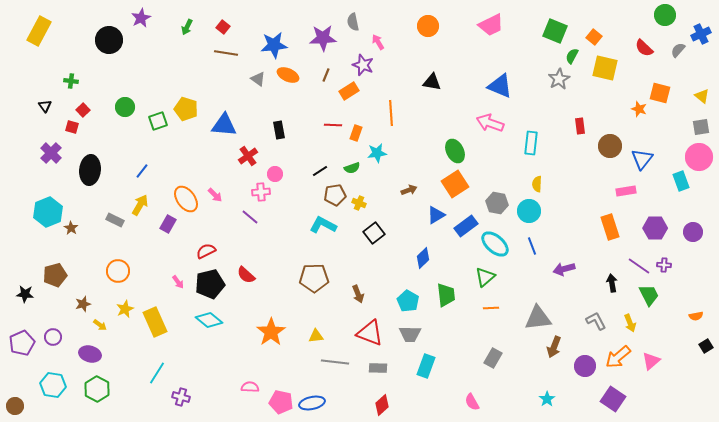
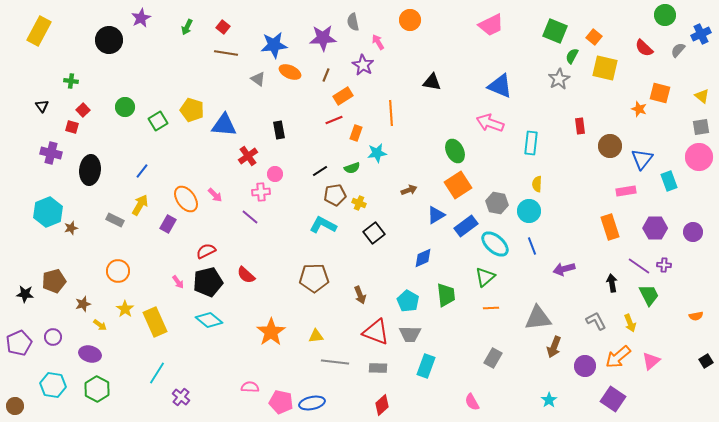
orange circle at (428, 26): moved 18 px left, 6 px up
purple star at (363, 65): rotated 10 degrees clockwise
orange ellipse at (288, 75): moved 2 px right, 3 px up
orange rectangle at (349, 91): moved 6 px left, 5 px down
black triangle at (45, 106): moved 3 px left
yellow pentagon at (186, 109): moved 6 px right, 1 px down
green square at (158, 121): rotated 12 degrees counterclockwise
red line at (333, 125): moved 1 px right, 5 px up; rotated 24 degrees counterclockwise
purple cross at (51, 153): rotated 30 degrees counterclockwise
cyan rectangle at (681, 181): moved 12 px left
orange square at (455, 184): moved 3 px right, 1 px down
brown star at (71, 228): rotated 24 degrees clockwise
blue diamond at (423, 258): rotated 20 degrees clockwise
brown pentagon at (55, 275): moved 1 px left, 6 px down
black pentagon at (210, 284): moved 2 px left, 2 px up
brown arrow at (358, 294): moved 2 px right, 1 px down
yellow star at (125, 309): rotated 12 degrees counterclockwise
red triangle at (370, 333): moved 6 px right, 1 px up
purple pentagon at (22, 343): moved 3 px left
black square at (706, 346): moved 15 px down
purple cross at (181, 397): rotated 24 degrees clockwise
cyan star at (547, 399): moved 2 px right, 1 px down
